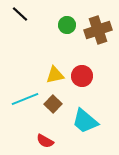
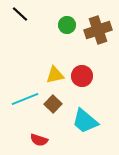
red semicircle: moved 6 px left, 1 px up; rotated 12 degrees counterclockwise
